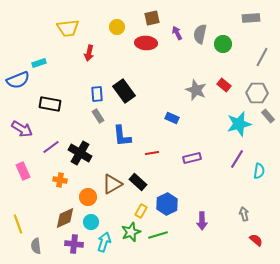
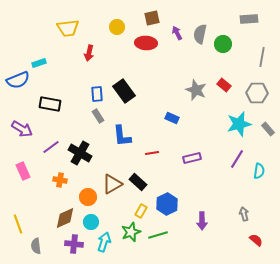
gray rectangle at (251, 18): moved 2 px left, 1 px down
gray line at (262, 57): rotated 18 degrees counterclockwise
gray rectangle at (268, 116): moved 13 px down
